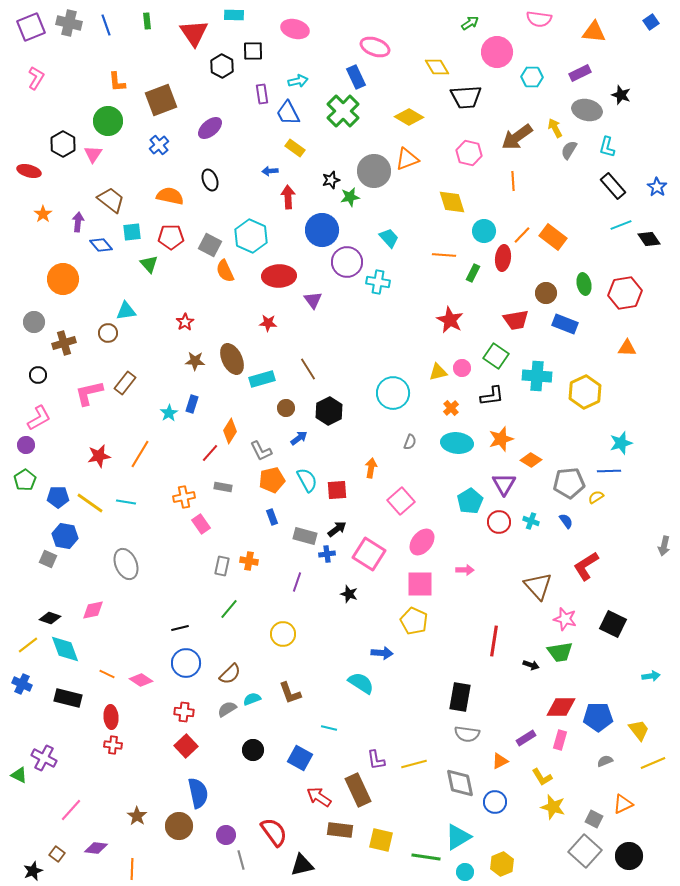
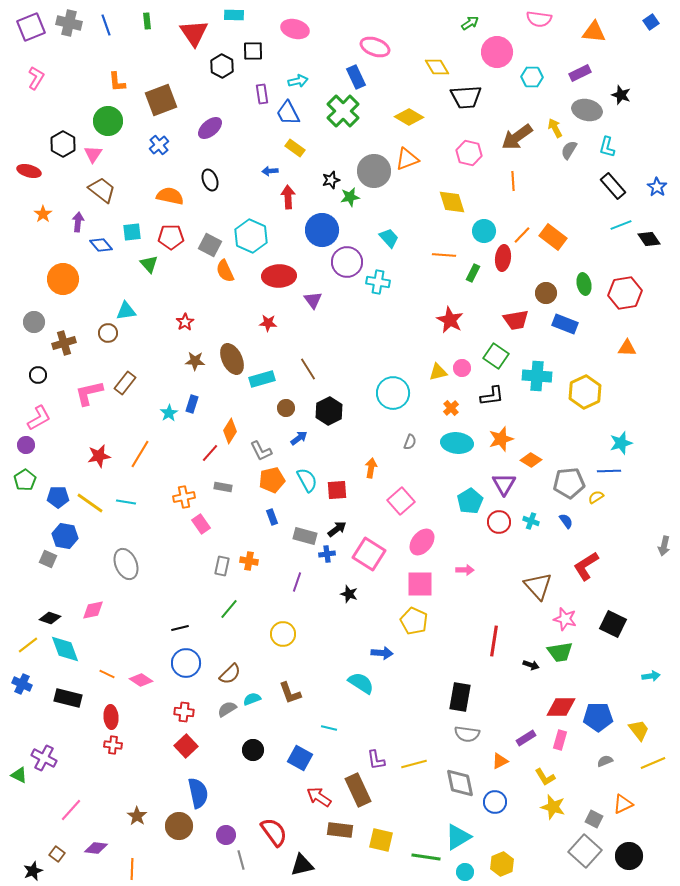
brown trapezoid at (111, 200): moved 9 px left, 10 px up
yellow L-shape at (542, 777): moved 3 px right
